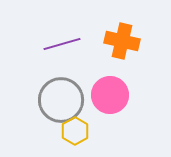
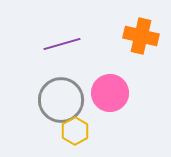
orange cross: moved 19 px right, 5 px up
pink circle: moved 2 px up
